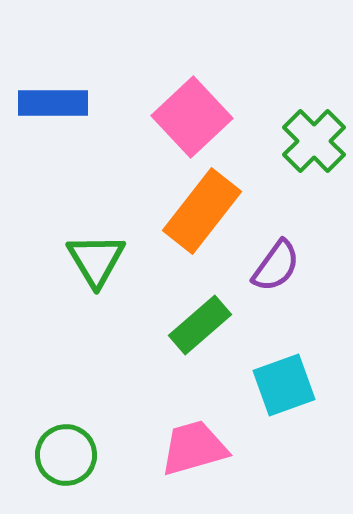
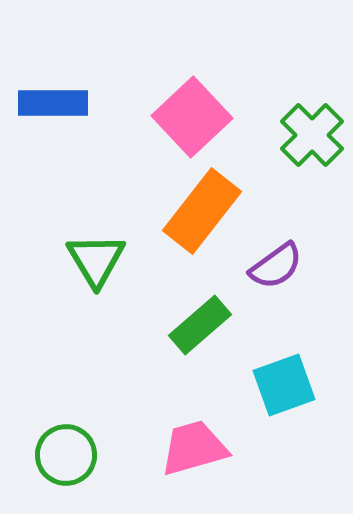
green cross: moved 2 px left, 6 px up
purple semicircle: rotated 18 degrees clockwise
